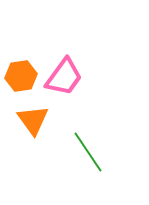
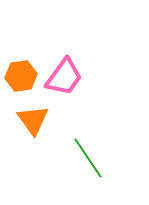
green line: moved 6 px down
